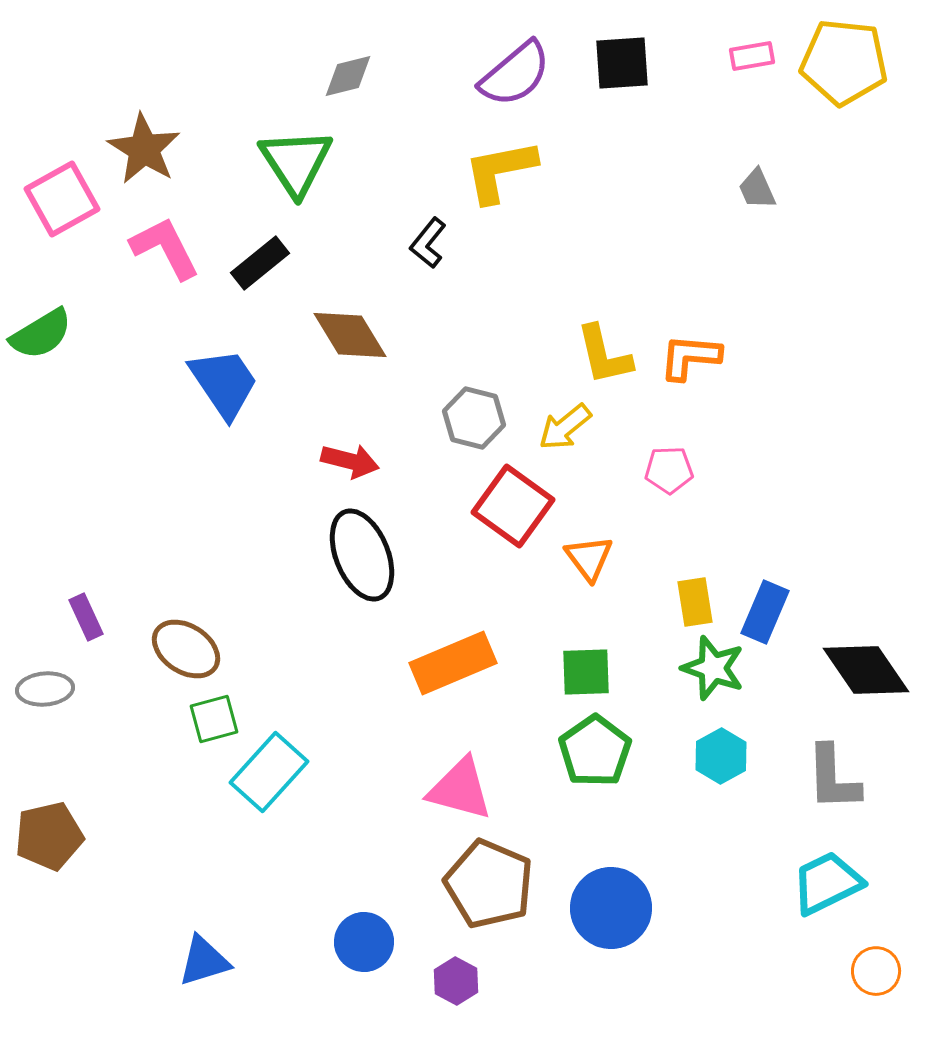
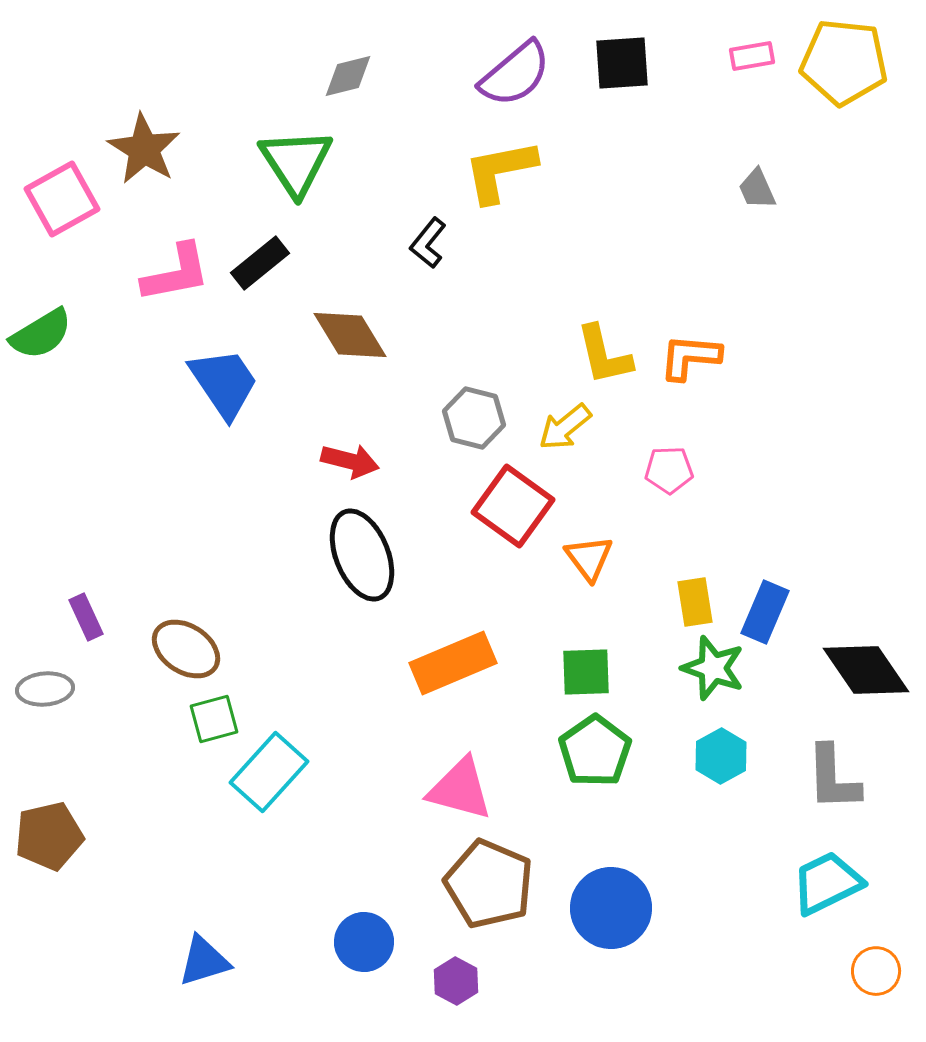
pink L-shape at (165, 248): moved 11 px right, 25 px down; rotated 106 degrees clockwise
